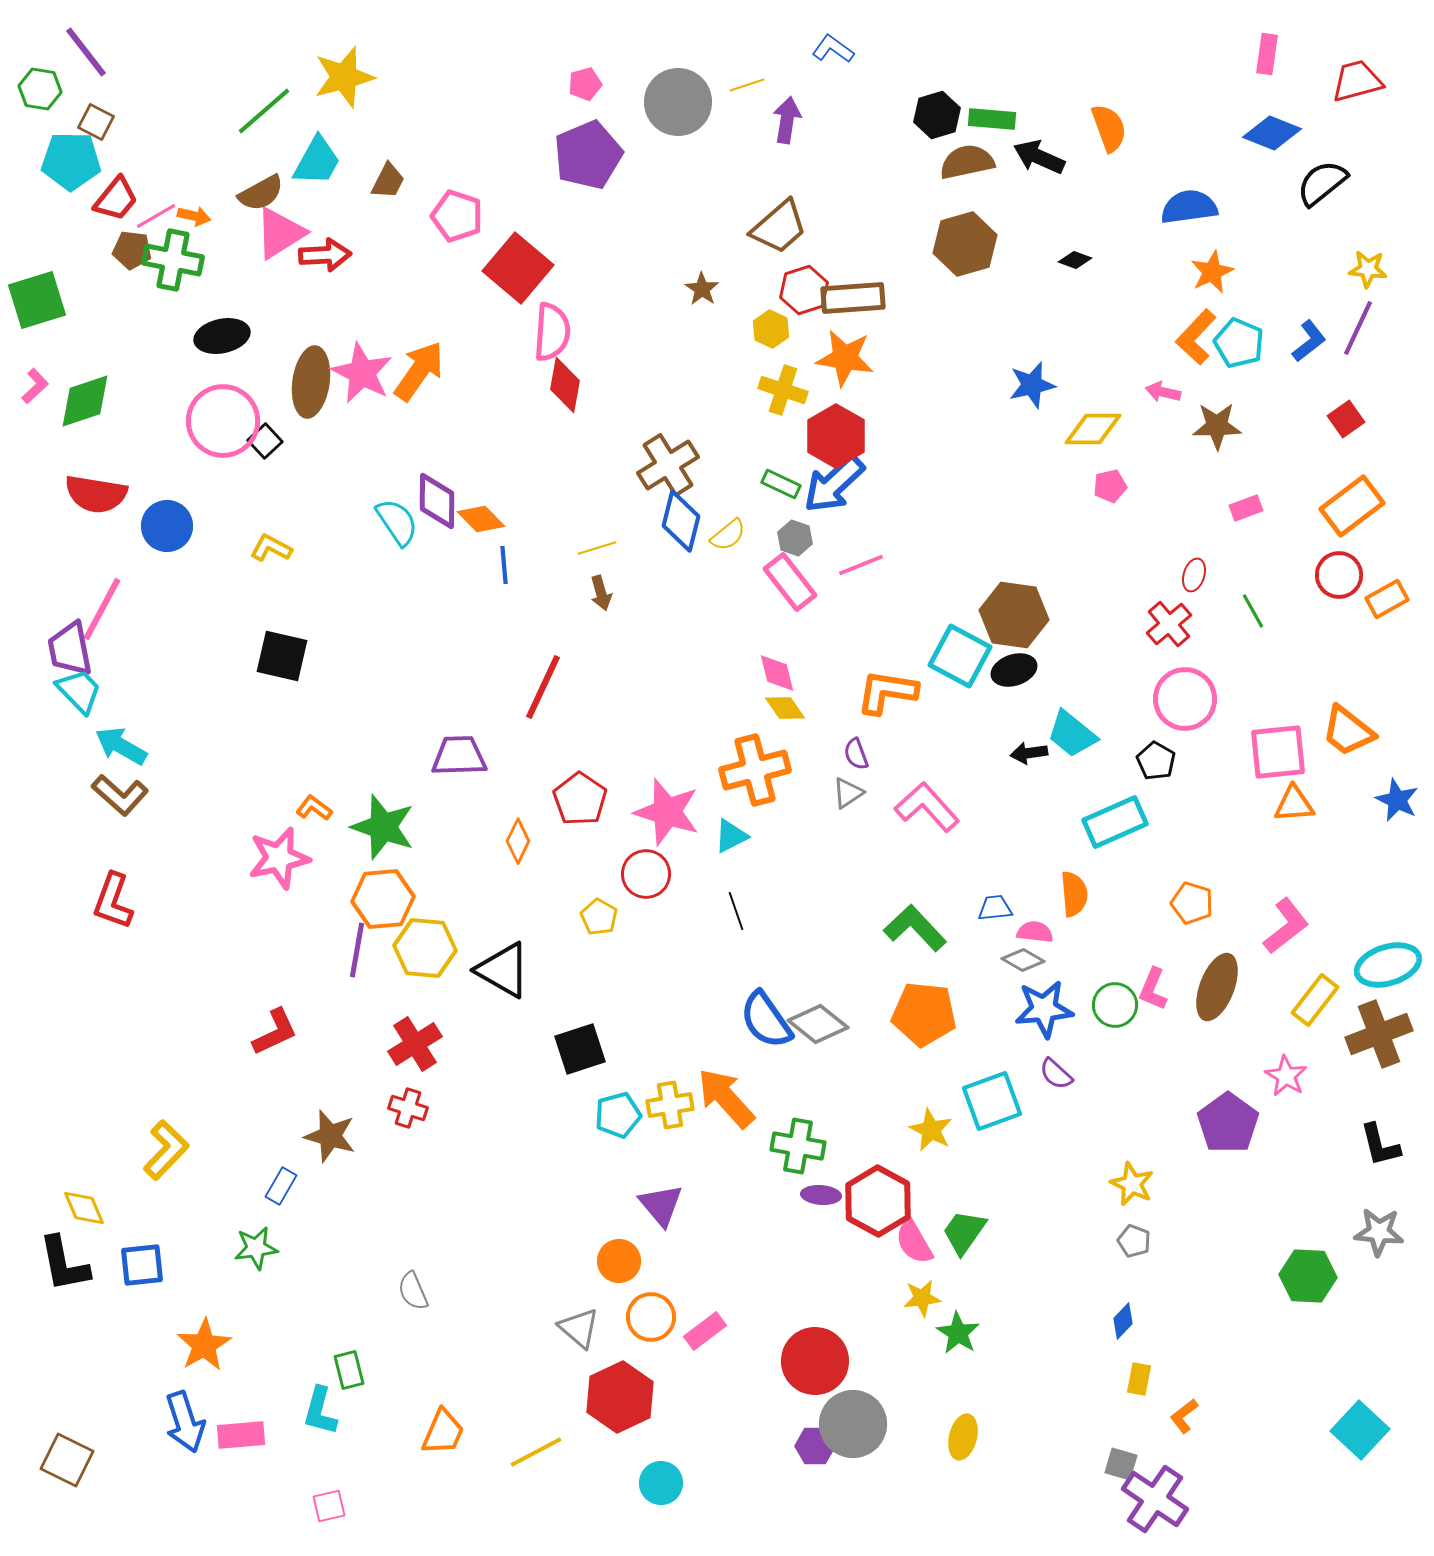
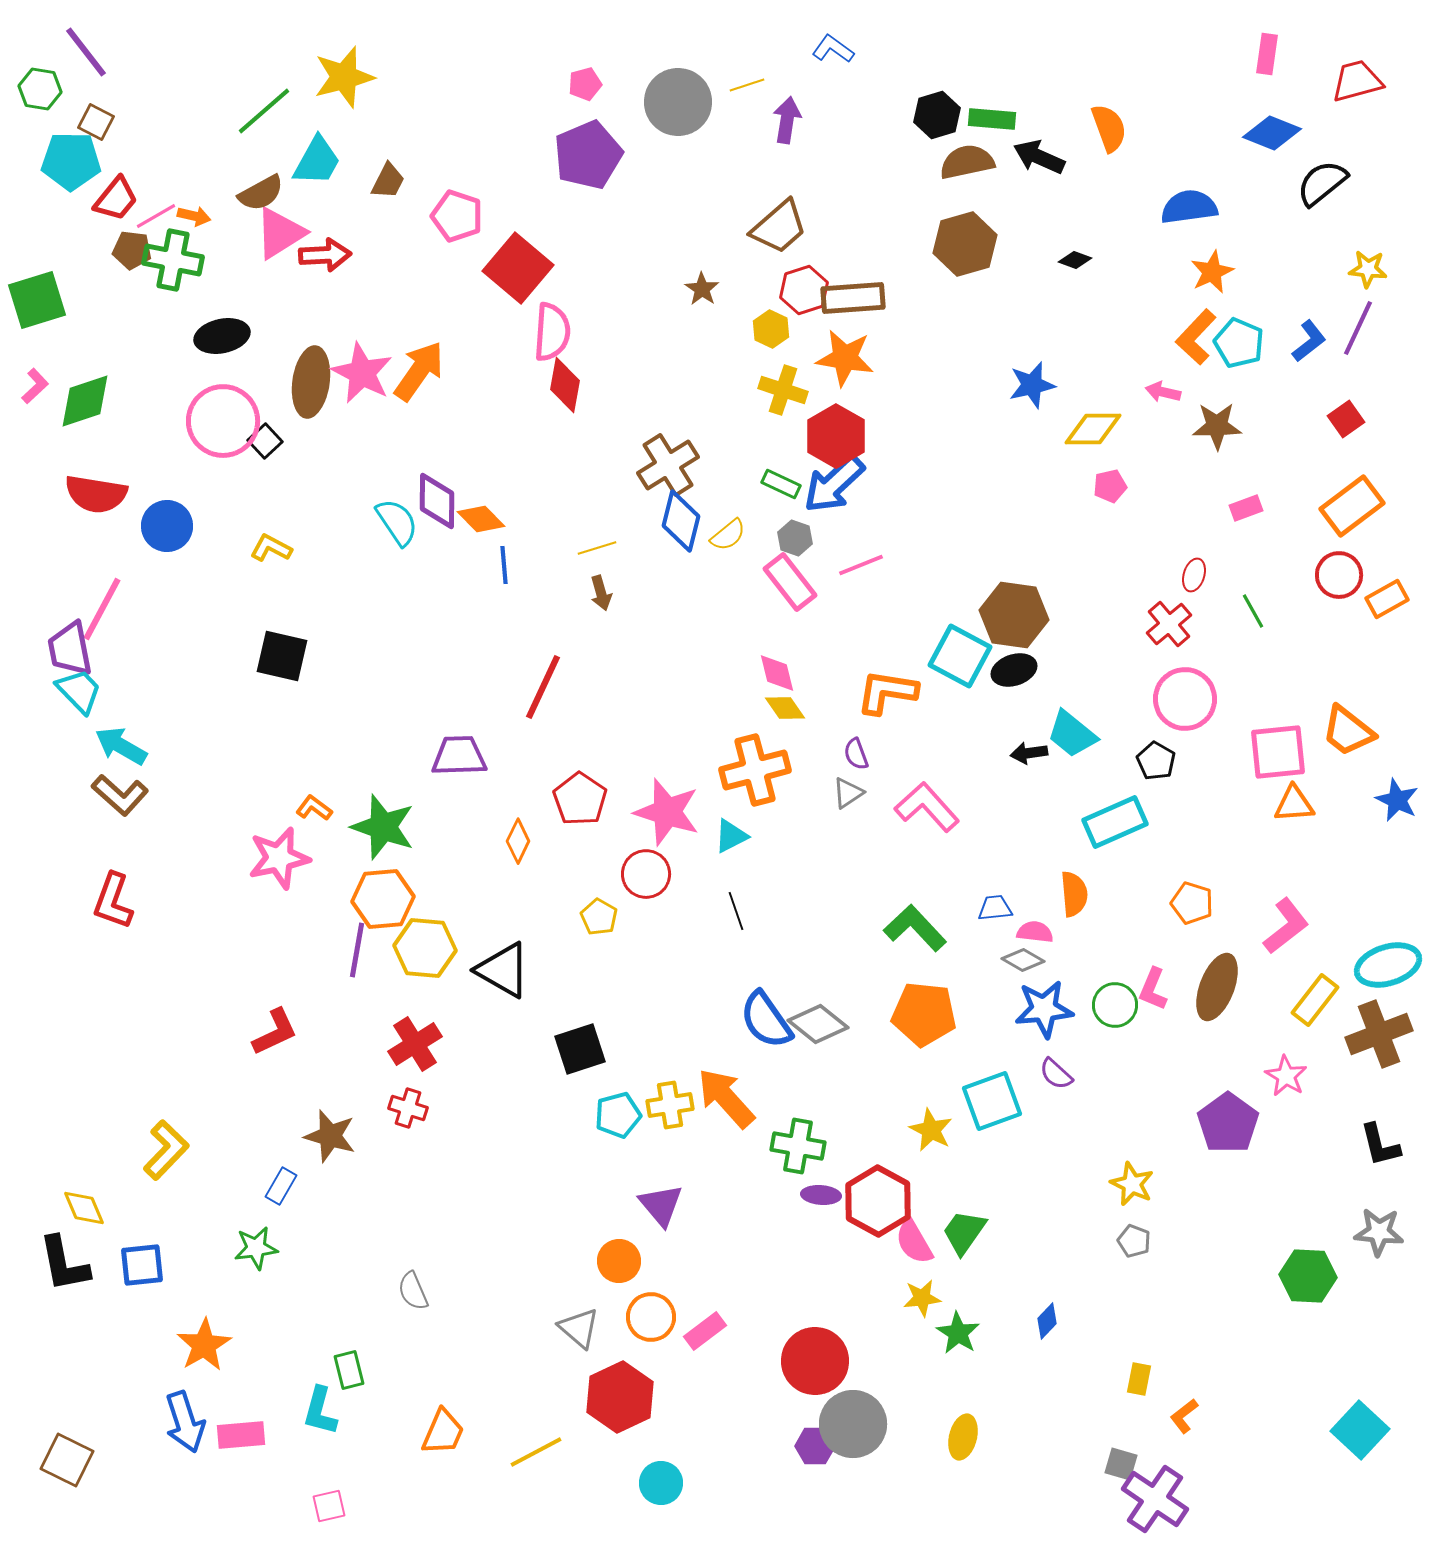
blue diamond at (1123, 1321): moved 76 px left
